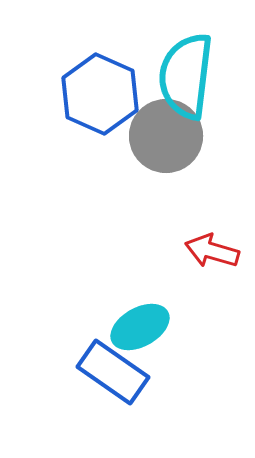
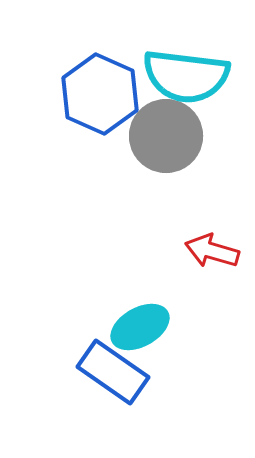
cyan semicircle: rotated 90 degrees counterclockwise
